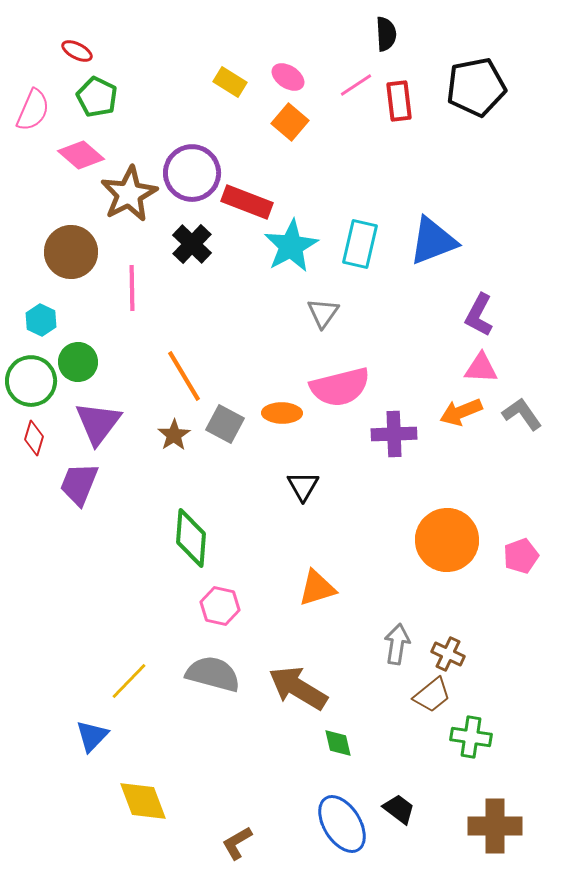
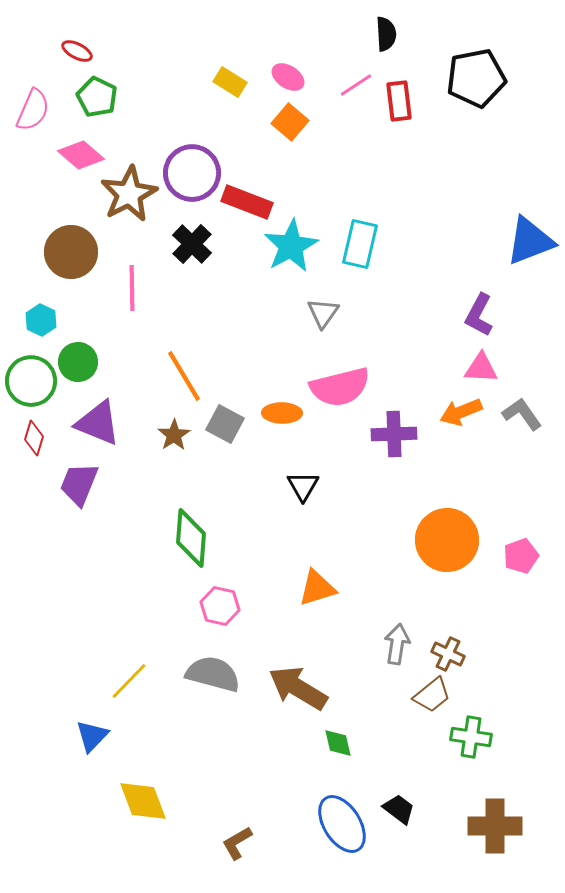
black pentagon at (476, 87): moved 9 px up
blue triangle at (433, 241): moved 97 px right
purple triangle at (98, 423): rotated 45 degrees counterclockwise
